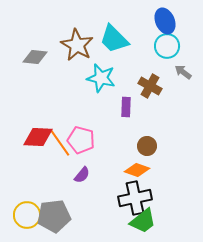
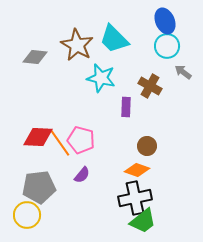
gray pentagon: moved 15 px left, 29 px up
